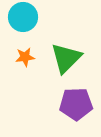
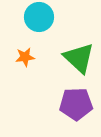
cyan circle: moved 16 px right
green triangle: moved 13 px right; rotated 32 degrees counterclockwise
